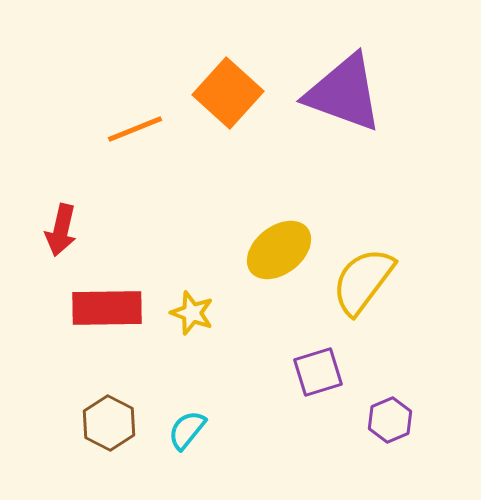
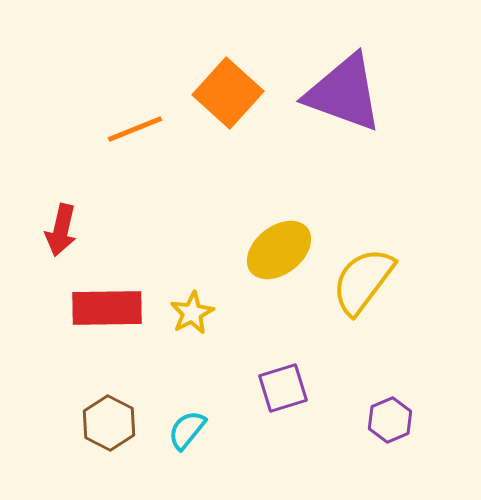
yellow star: rotated 24 degrees clockwise
purple square: moved 35 px left, 16 px down
